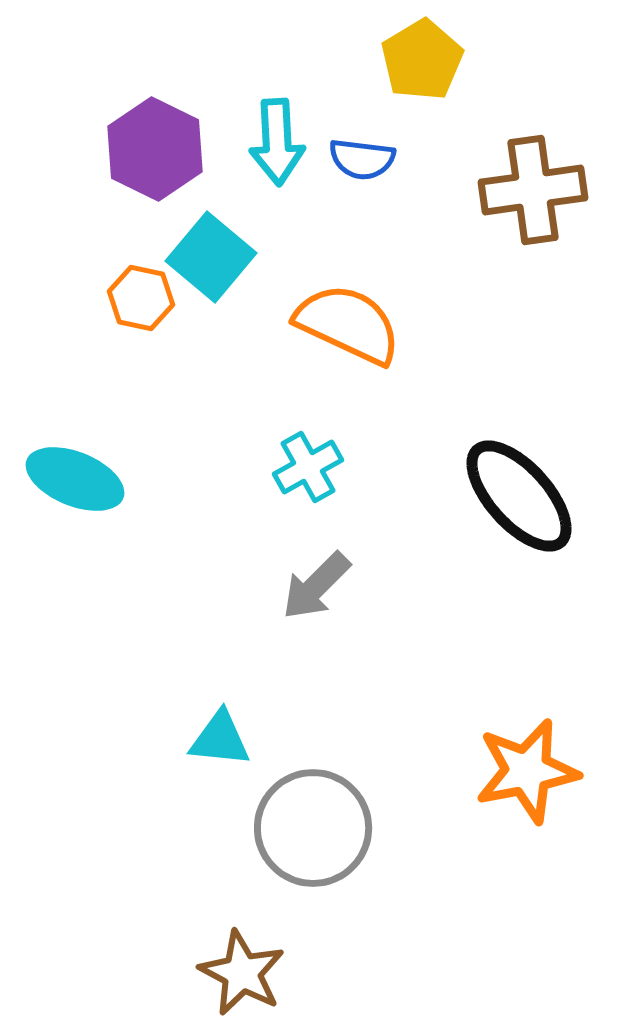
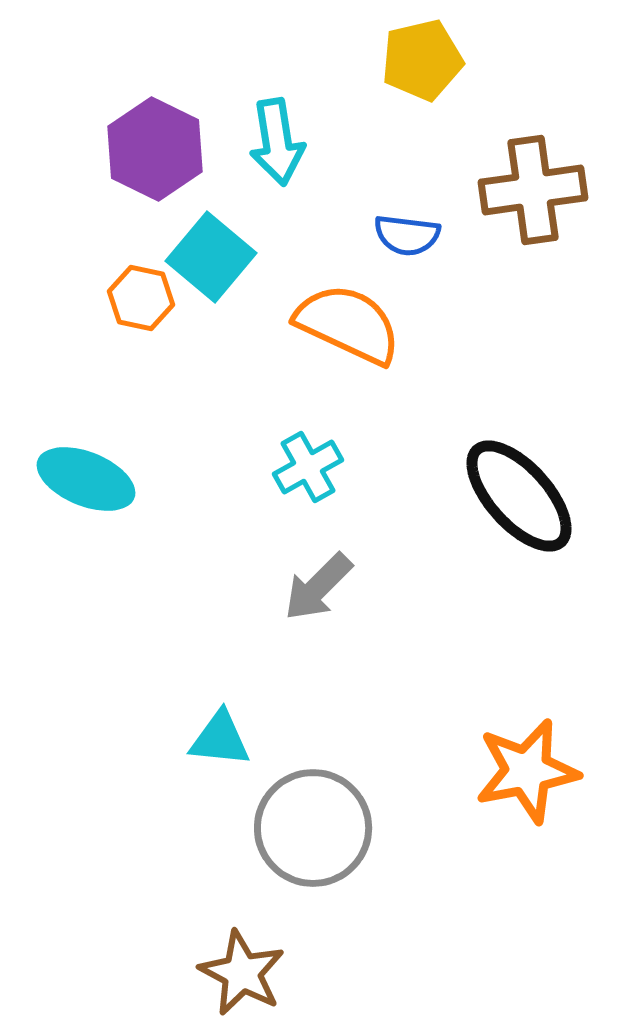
yellow pentagon: rotated 18 degrees clockwise
cyan arrow: rotated 6 degrees counterclockwise
blue semicircle: moved 45 px right, 76 px down
cyan ellipse: moved 11 px right
gray arrow: moved 2 px right, 1 px down
